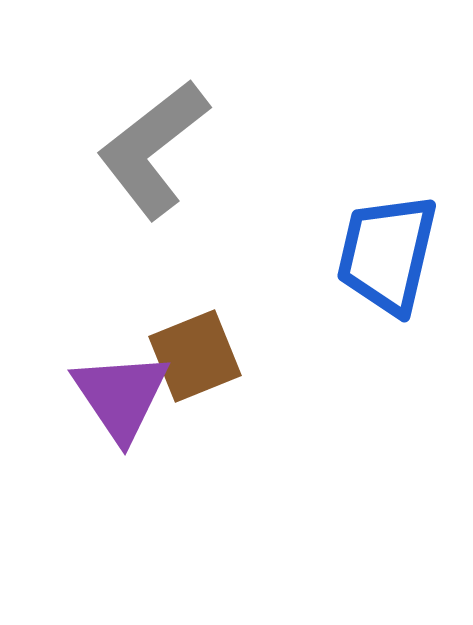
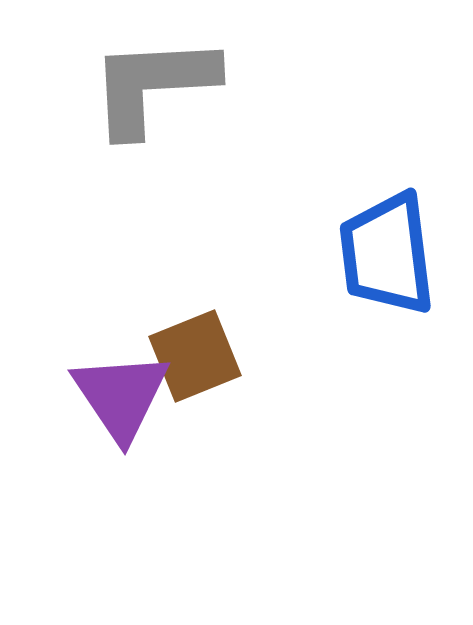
gray L-shape: moved 64 px up; rotated 35 degrees clockwise
blue trapezoid: rotated 20 degrees counterclockwise
